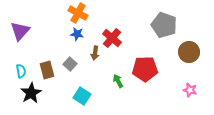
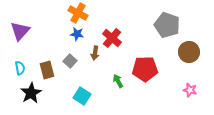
gray pentagon: moved 3 px right
gray square: moved 3 px up
cyan semicircle: moved 1 px left, 3 px up
